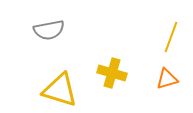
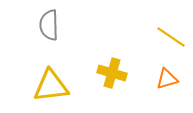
gray semicircle: moved 5 px up; rotated 100 degrees clockwise
yellow line: rotated 76 degrees counterclockwise
yellow triangle: moved 9 px left, 4 px up; rotated 24 degrees counterclockwise
